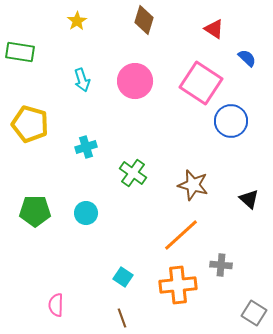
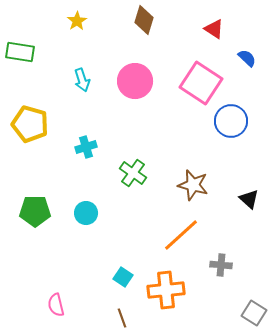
orange cross: moved 12 px left, 5 px down
pink semicircle: rotated 15 degrees counterclockwise
